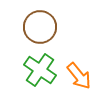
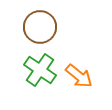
orange arrow: rotated 12 degrees counterclockwise
